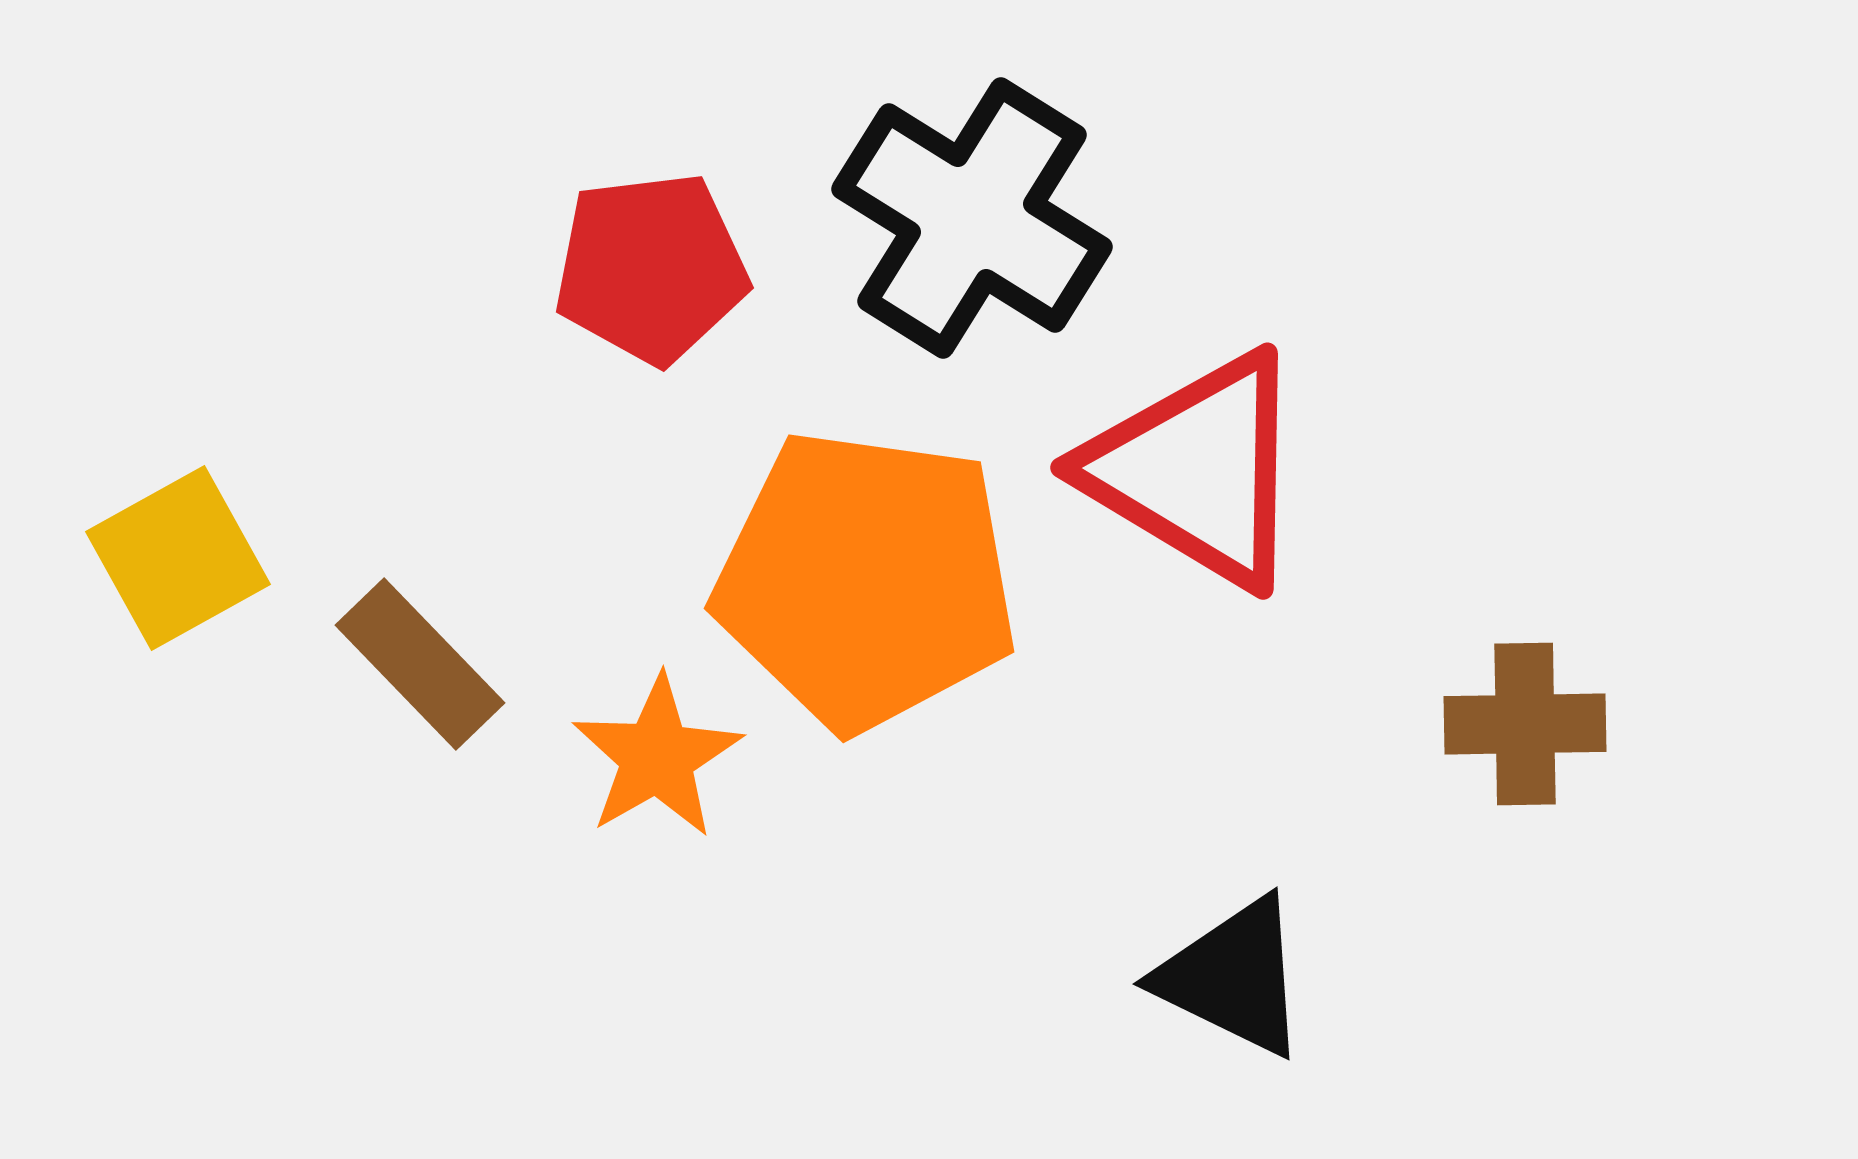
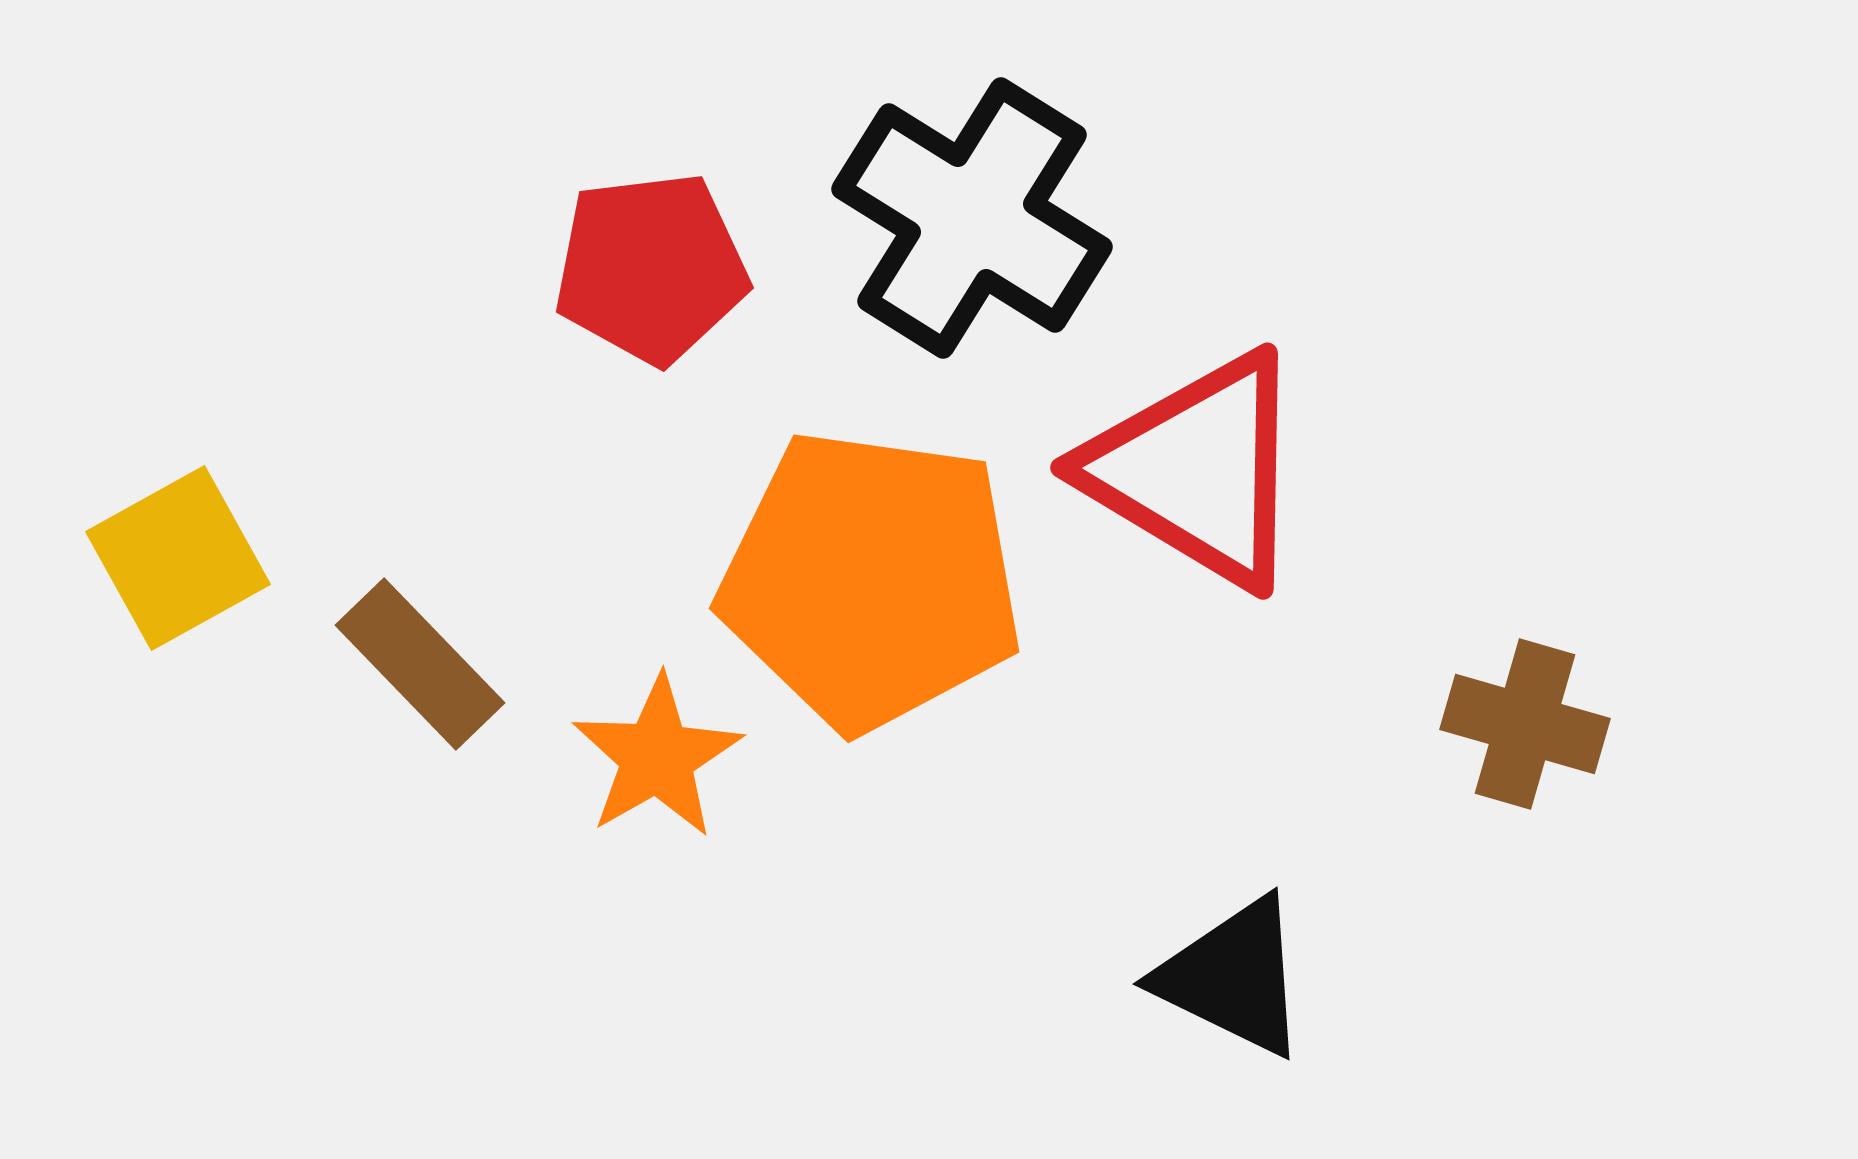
orange pentagon: moved 5 px right
brown cross: rotated 17 degrees clockwise
